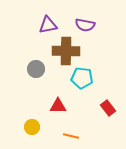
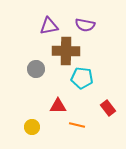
purple triangle: moved 1 px right, 1 px down
orange line: moved 6 px right, 11 px up
